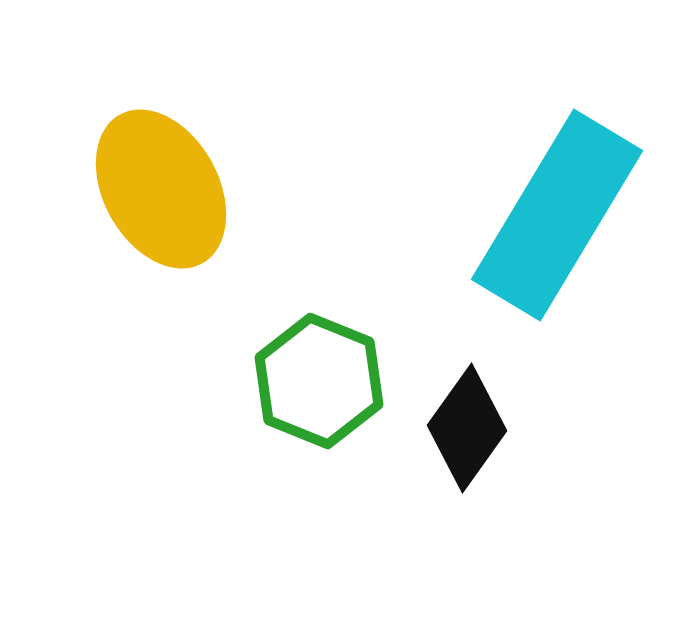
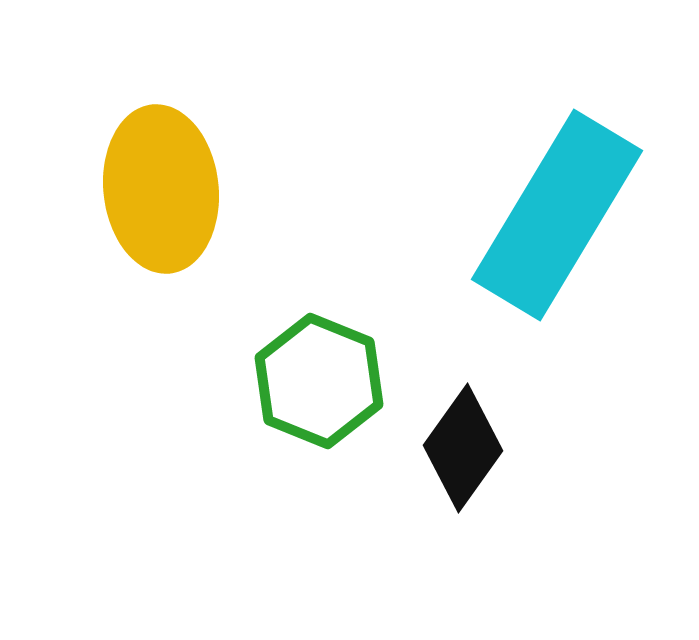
yellow ellipse: rotated 23 degrees clockwise
black diamond: moved 4 px left, 20 px down
